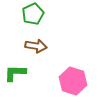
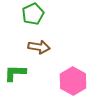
brown arrow: moved 3 px right, 1 px down
pink hexagon: rotated 12 degrees clockwise
